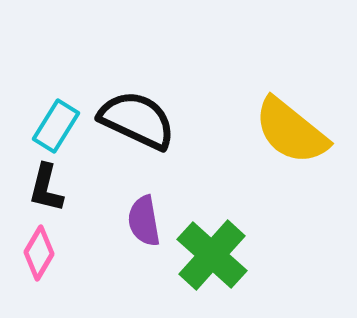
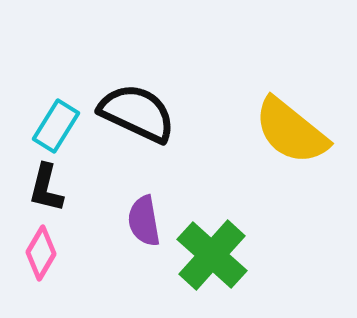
black semicircle: moved 7 px up
pink diamond: moved 2 px right
